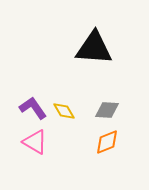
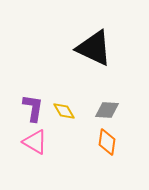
black triangle: rotated 21 degrees clockwise
purple L-shape: rotated 44 degrees clockwise
orange diamond: rotated 60 degrees counterclockwise
